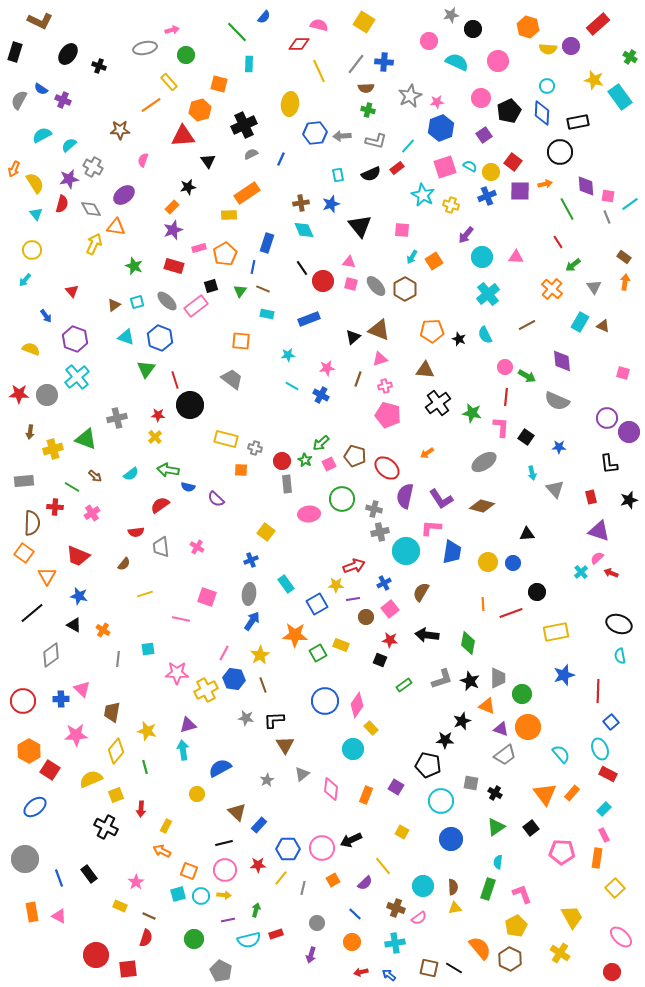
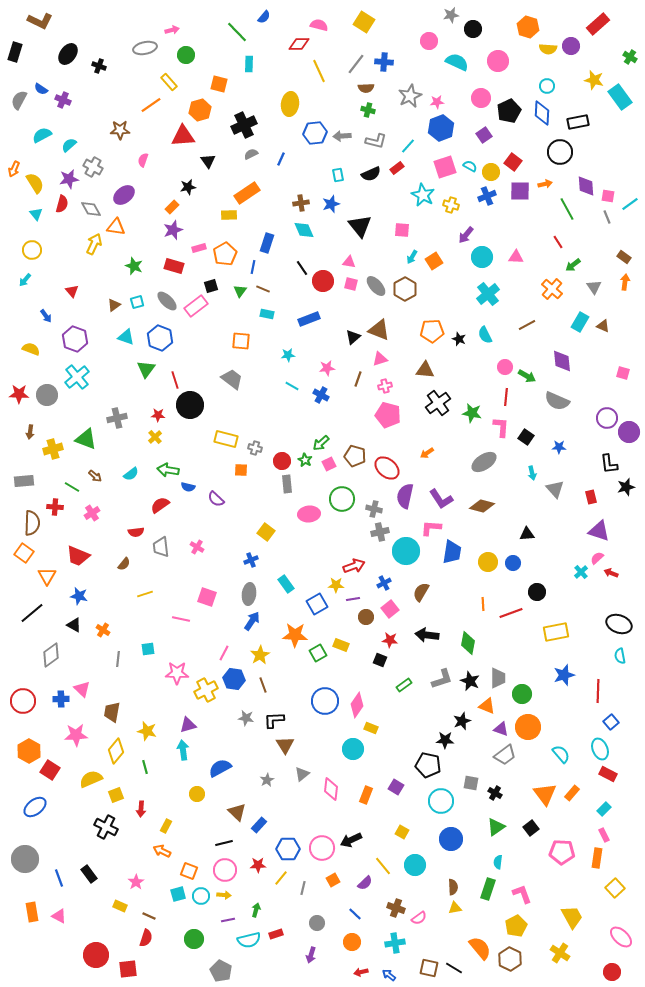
black star at (629, 500): moved 3 px left, 13 px up
yellow rectangle at (371, 728): rotated 24 degrees counterclockwise
cyan circle at (423, 886): moved 8 px left, 21 px up
